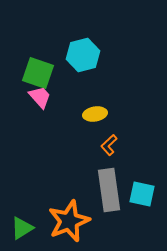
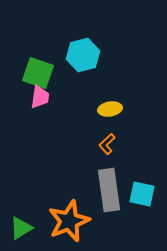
pink trapezoid: rotated 50 degrees clockwise
yellow ellipse: moved 15 px right, 5 px up
orange L-shape: moved 2 px left, 1 px up
green triangle: moved 1 px left
